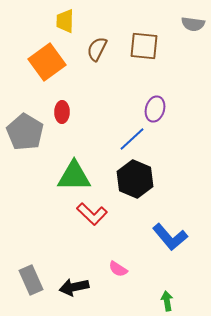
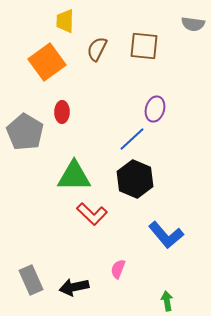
blue L-shape: moved 4 px left, 2 px up
pink semicircle: rotated 78 degrees clockwise
